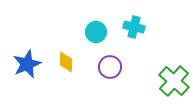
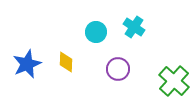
cyan cross: rotated 20 degrees clockwise
purple circle: moved 8 px right, 2 px down
